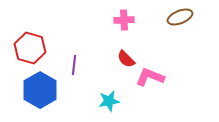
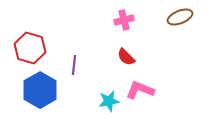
pink cross: rotated 12 degrees counterclockwise
red semicircle: moved 2 px up
pink L-shape: moved 10 px left, 13 px down
